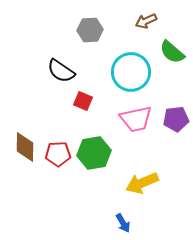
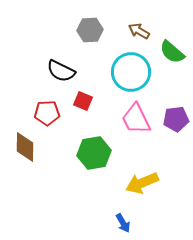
brown arrow: moved 7 px left, 10 px down; rotated 55 degrees clockwise
black semicircle: rotated 8 degrees counterclockwise
pink trapezoid: rotated 76 degrees clockwise
red pentagon: moved 11 px left, 41 px up
